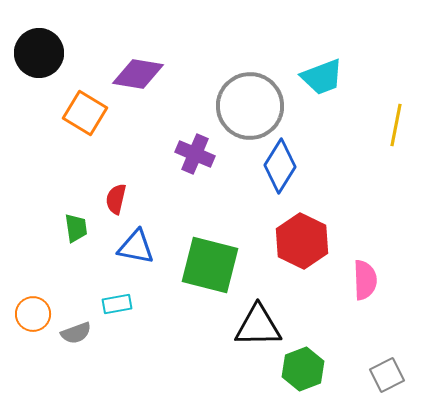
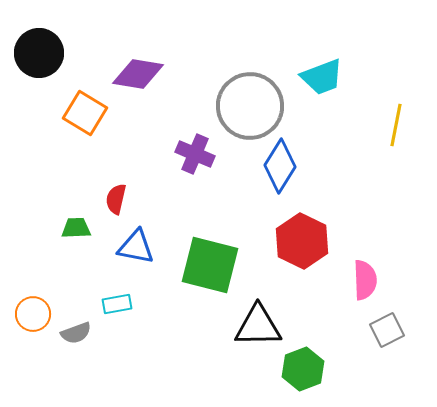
green trapezoid: rotated 84 degrees counterclockwise
gray square: moved 45 px up
